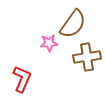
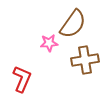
brown cross: moved 2 px left, 3 px down
